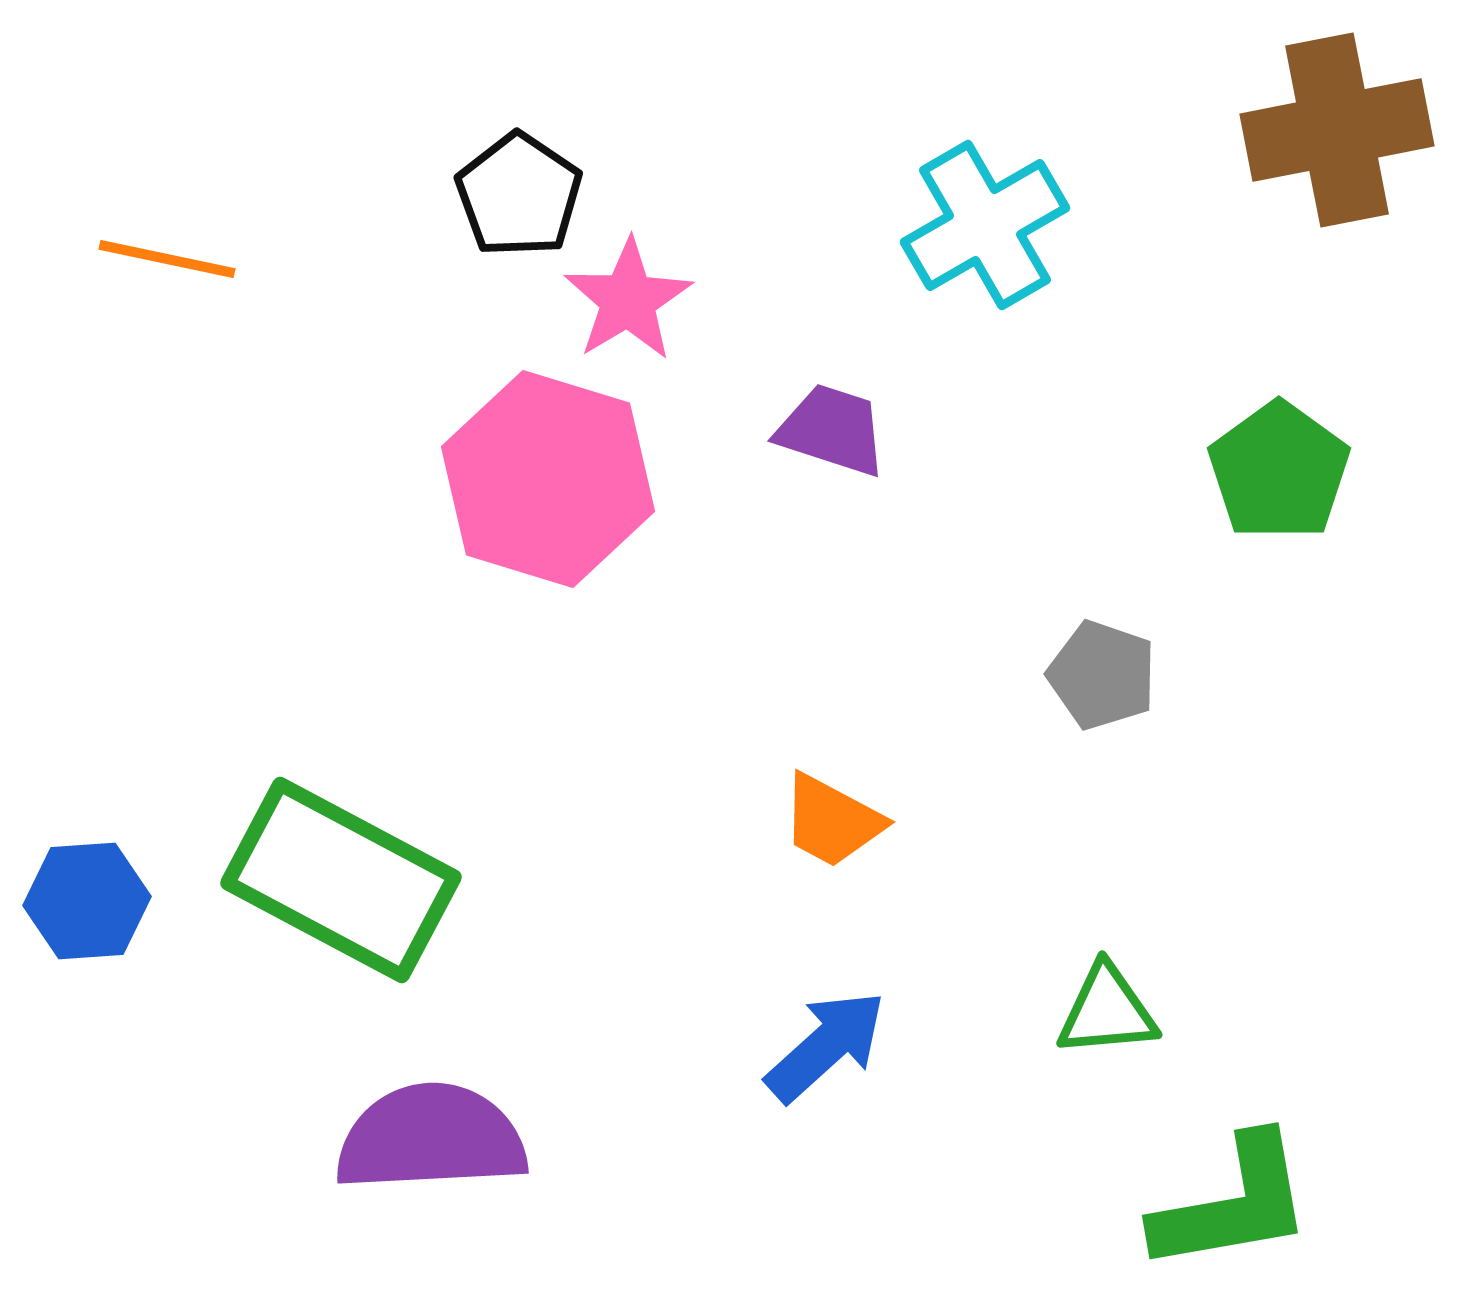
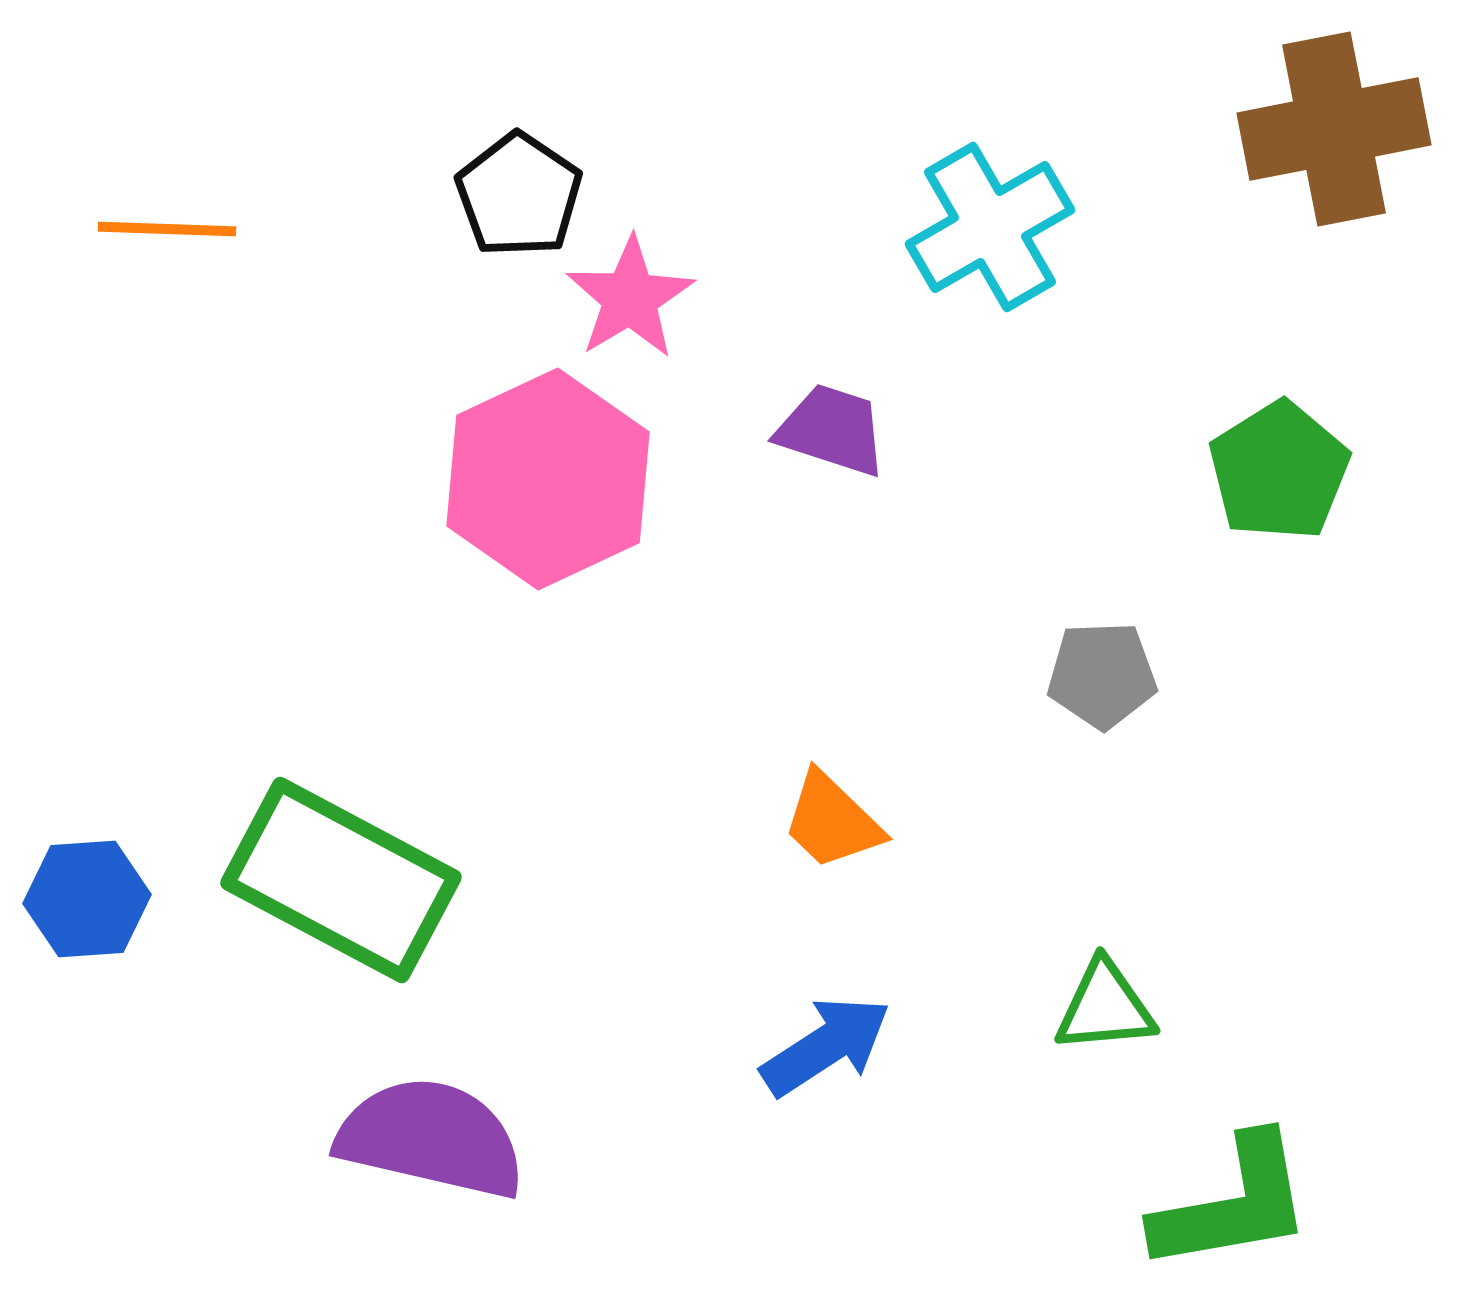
brown cross: moved 3 px left, 1 px up
cyan cross: moved 5 px right, 2 px down
orange line: moved 30 px up; rotated 10 degrees counterclockwise
pink star: moved 2 px right, 2 px up
green pentagon: rotated 4 degrees clockwise
pink hexagon: rotated 18 degrees clockwise
gray pentagon: rotated 21 degrees counterclockwise
orange trapezoid: rotated 16 degrees clockwise
blue hexagon: moved 2 px up
green triangle: moved 2 px left, 4 px up
blue arrow: rotated 9 degrees clockwise
purple semicircle: rotated 16 degrees clockwise
